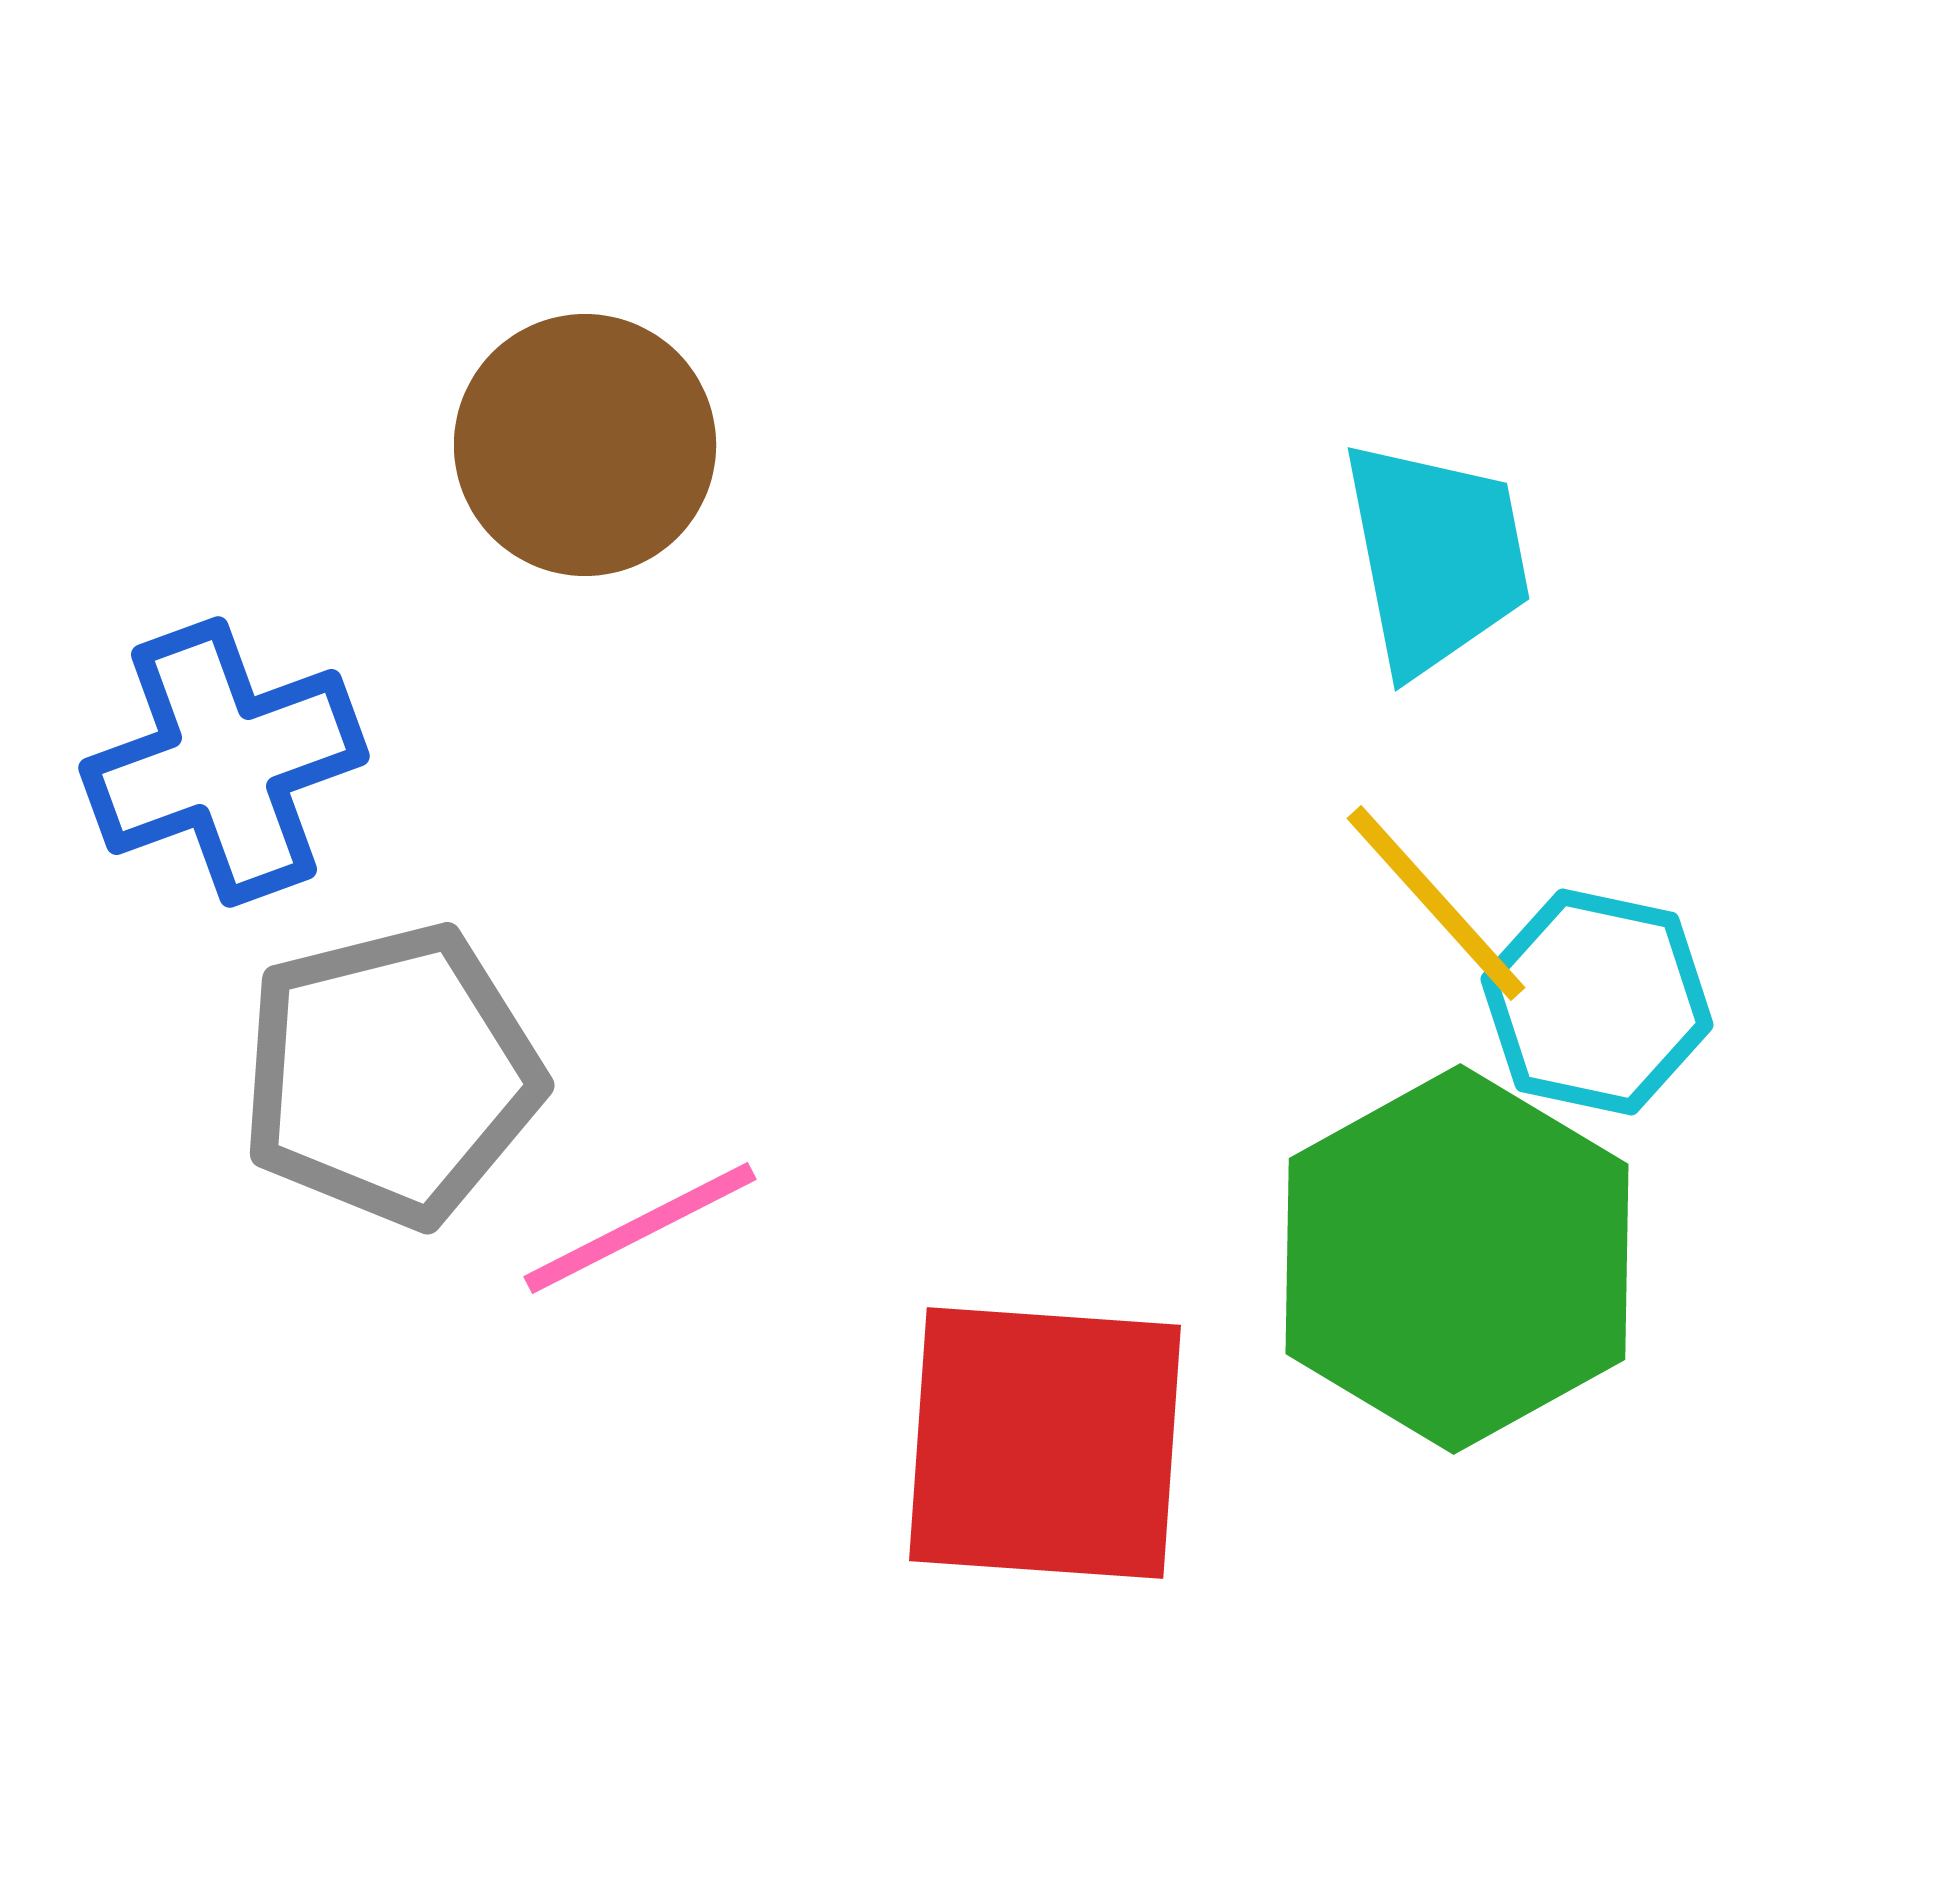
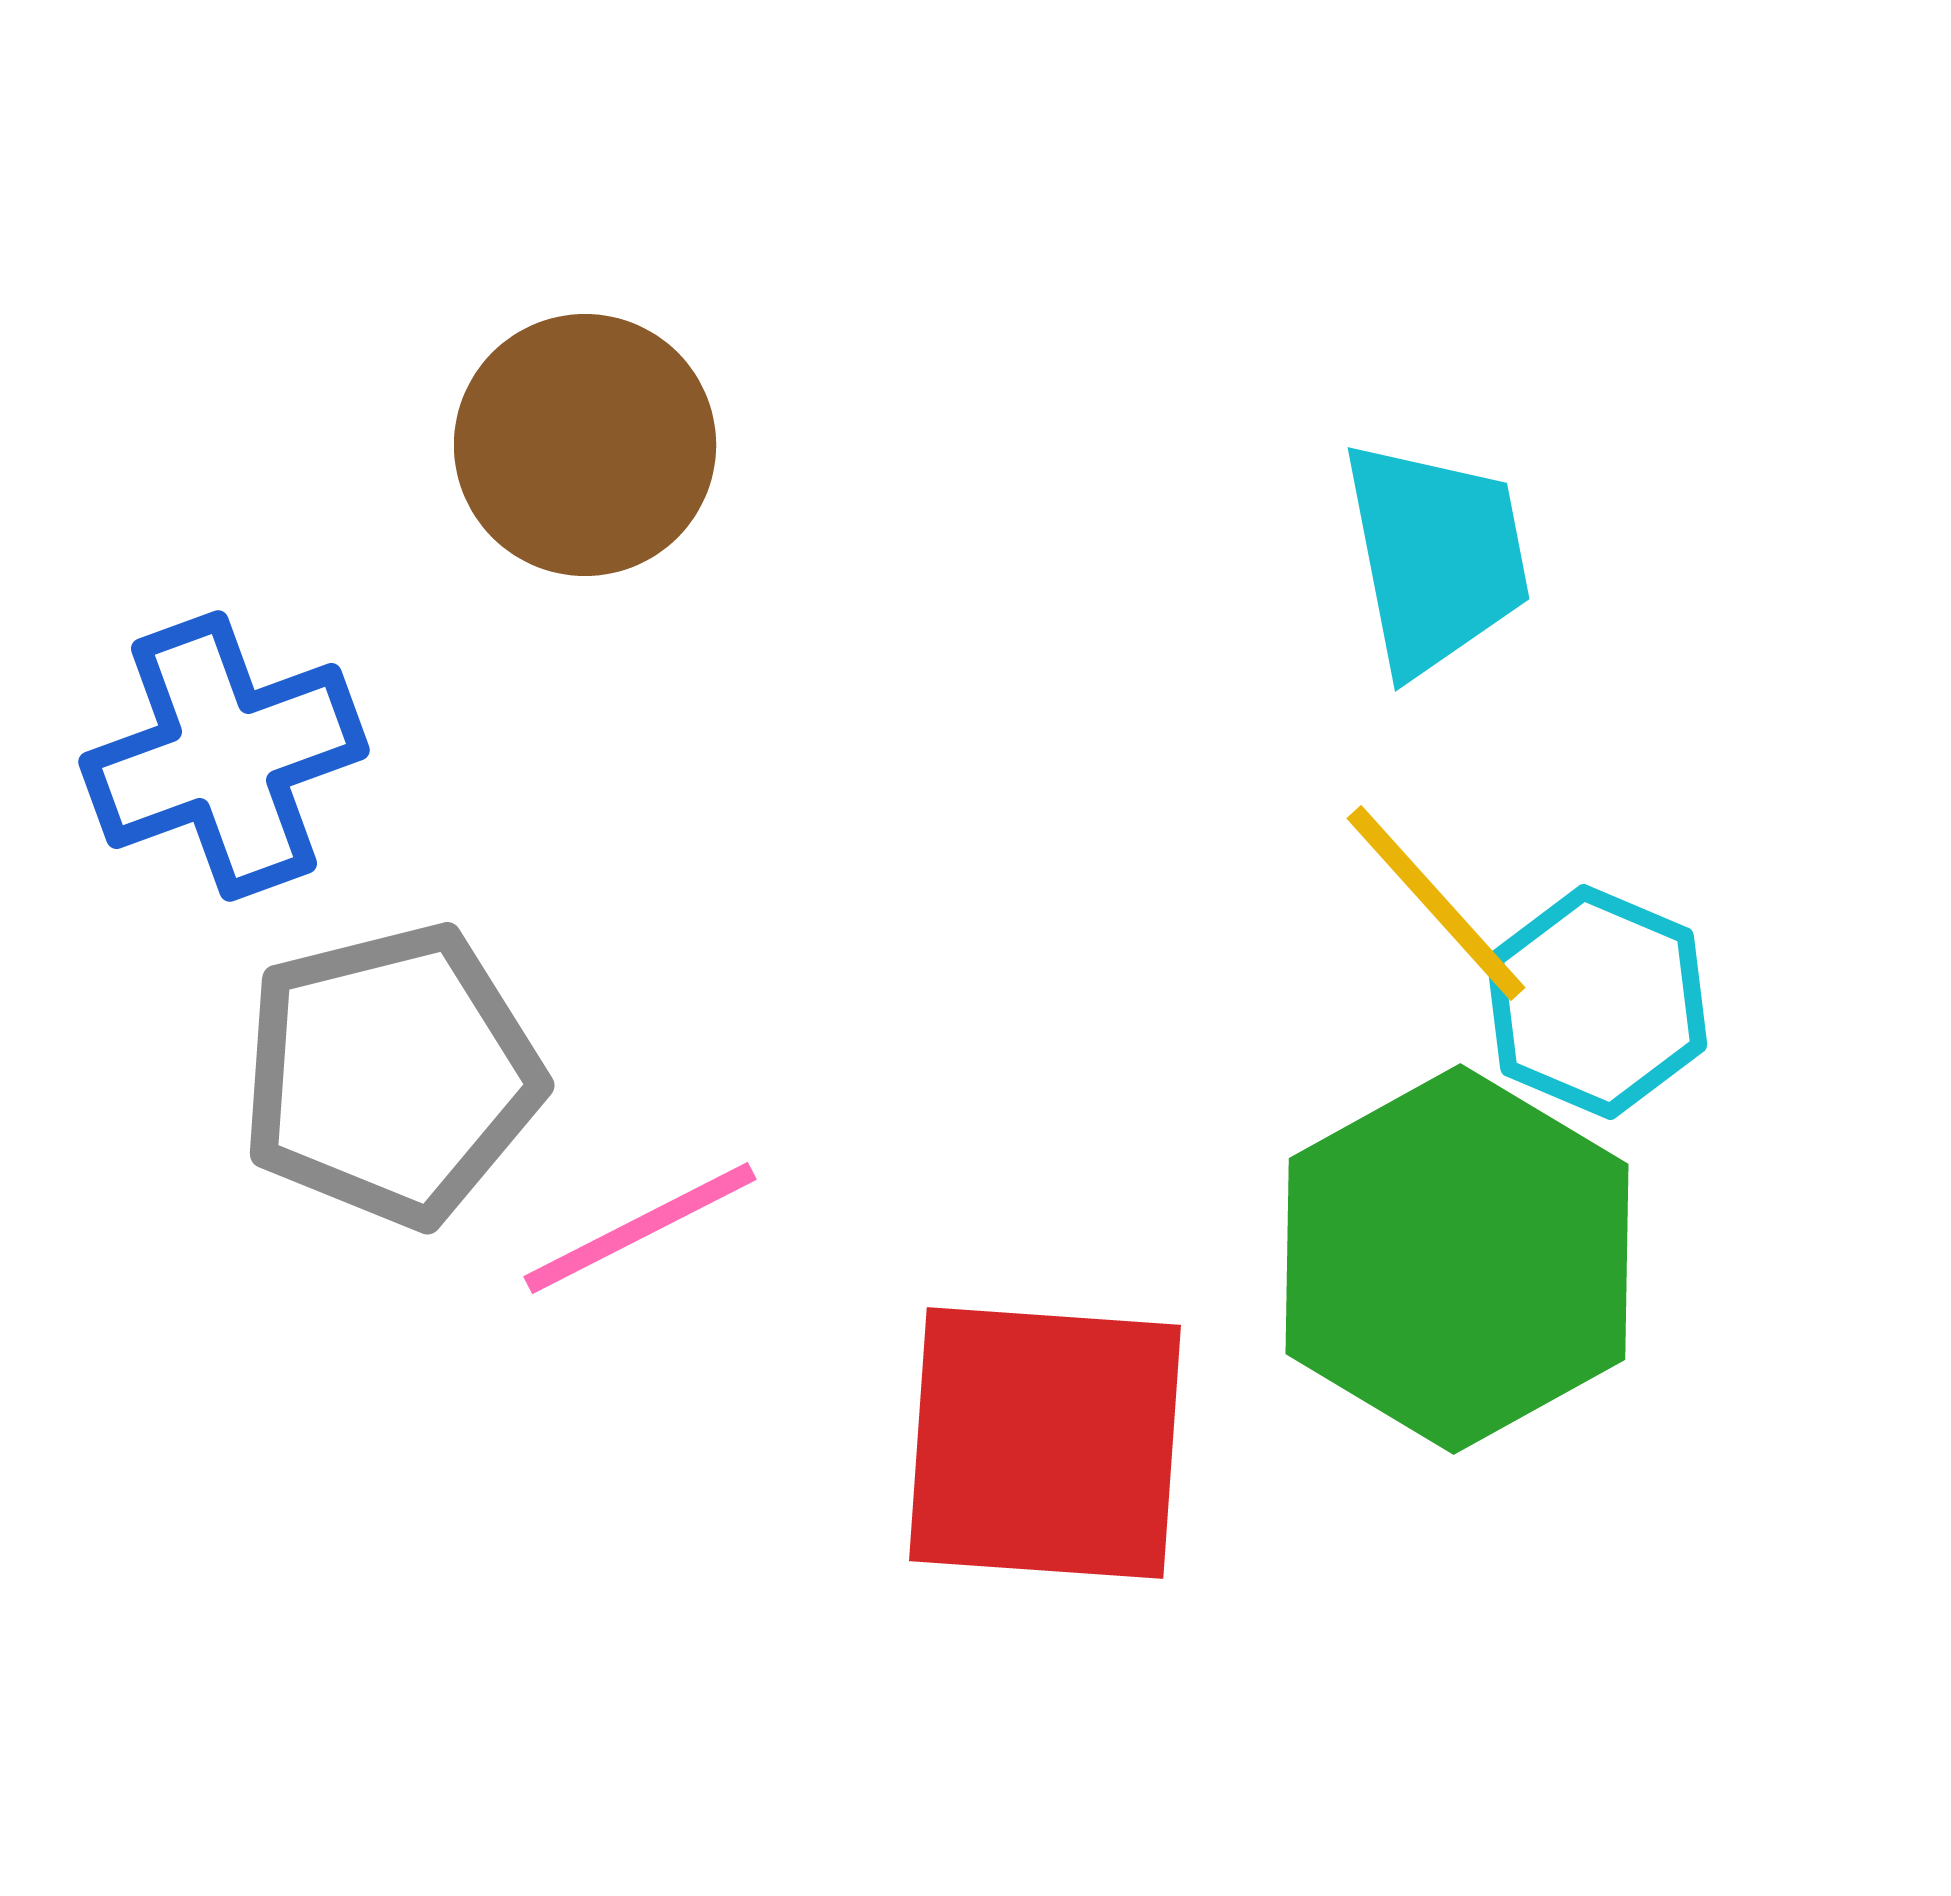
blue cross: moved 6 px up
cyan hexagon: rotated 11 degrees clockwise
